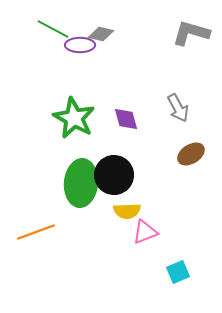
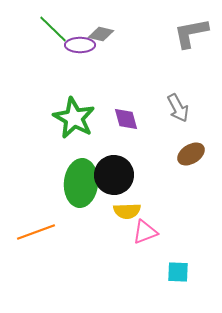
green line: rotated 16 degrees clockwise
gray L-shape: rotated 27 degrees counterclockwise
cyan square: rotated 25 degrees clockwise
